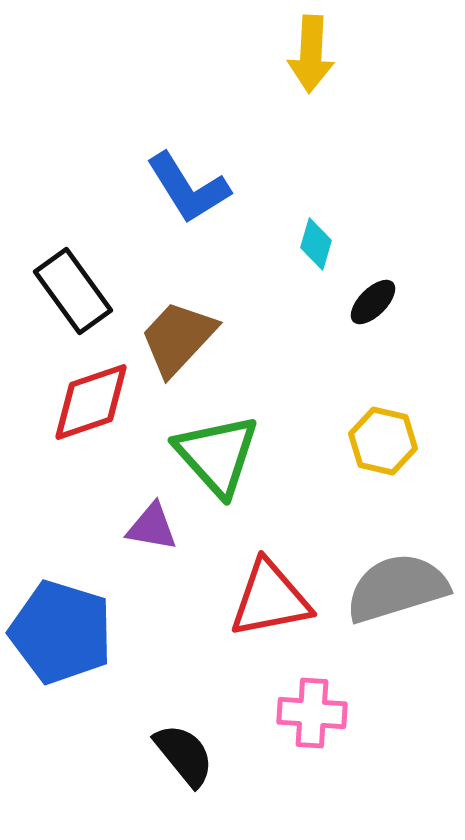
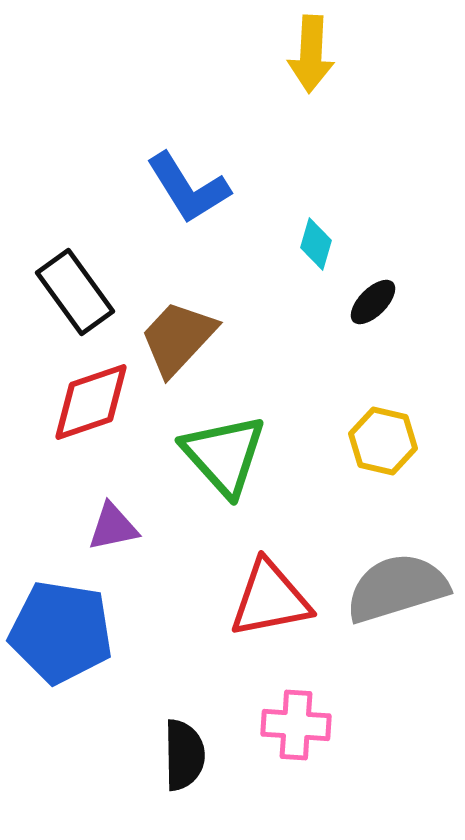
black rectangle: moved 2 px right, 1 px down
green triangle: moved 7 px right
purple triangle: moved 39 px left; rotated 22 degrees counterclockwise
blue pentagon: rotated 8 degrees counterclockwise
pink cross: moved 16 px left, 12 px down
black semicircle: rotated 38 degrees clockwise
